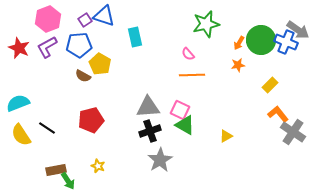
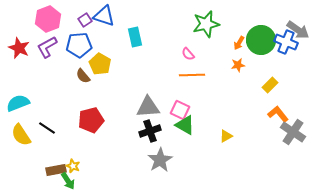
brown semicircle: rotated 21 degrees clockwise
yellow star: moved 25 px left
